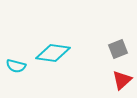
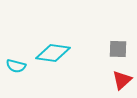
gray square: rotated 24 degrees clockwise
